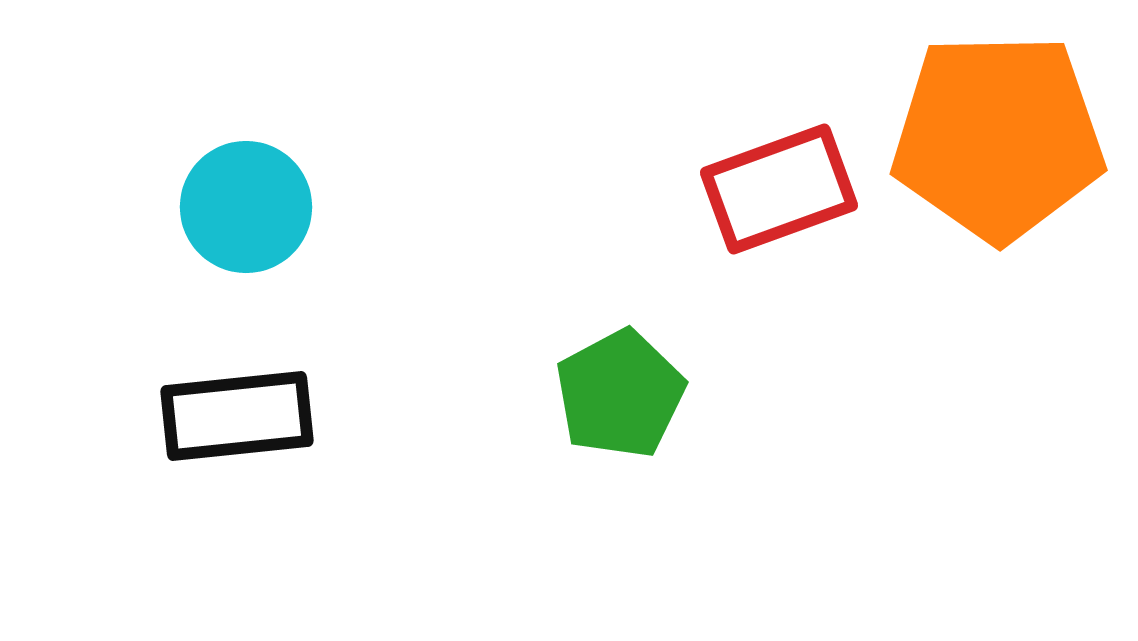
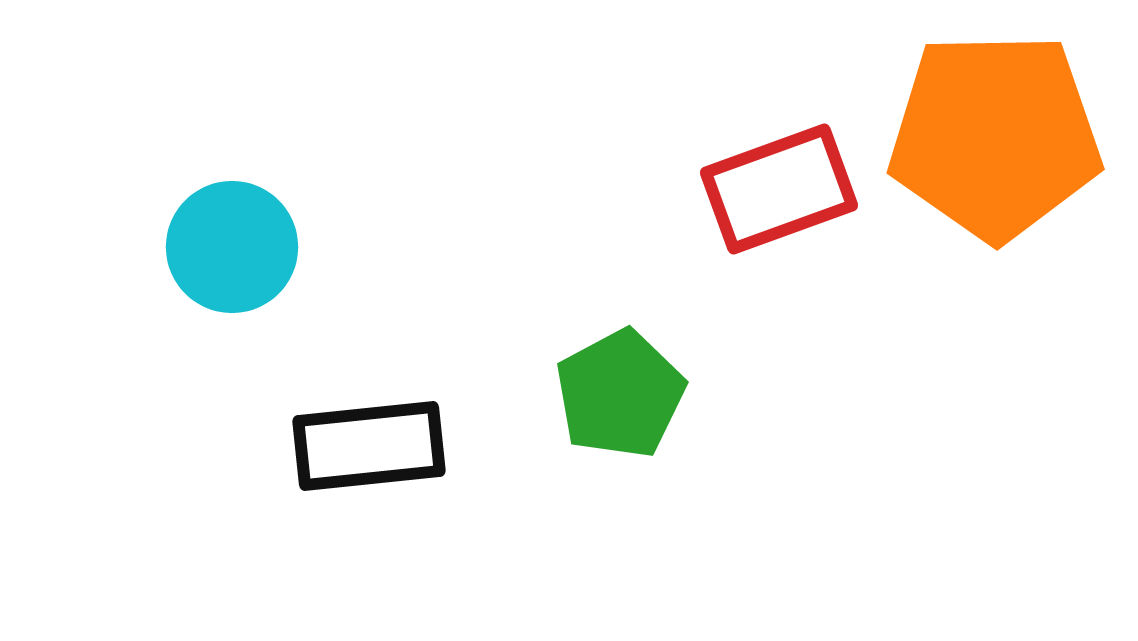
orange pentagon: moved 3 px left, 1 px up
cyan circle: moved 14 px left, 40 px down
black rectangle: moved 132 px right, 30 px down
